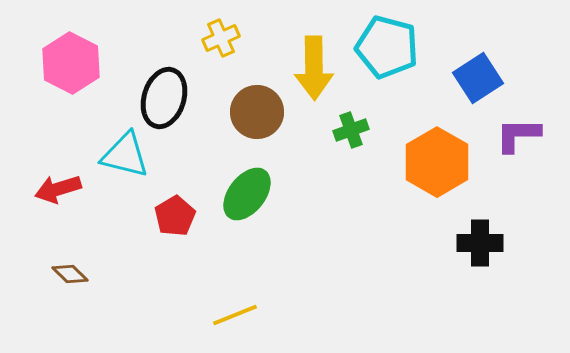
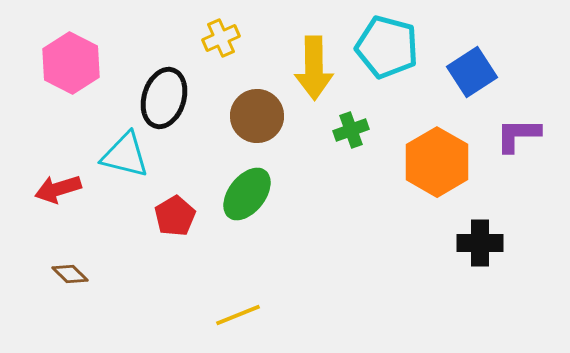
blue square: moved 6 px left, 6 px up
brown circle: moved 4 px down
yellow line: moved 3 px right
